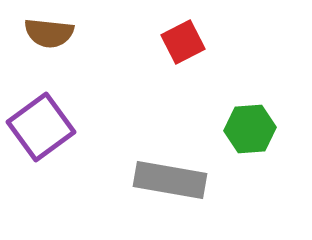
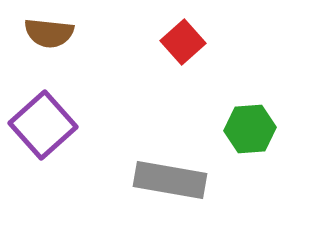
red square: rotated 15 degrees counterclockwise
purple square: moved 2 px right, 2 px up; rotated 6 degrees counterclockwise
